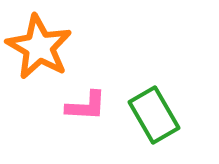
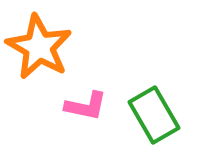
pink L-shape: rotated 9 degrees clockwise
